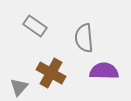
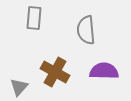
gray rectangle: moved 1 px left, 8 px up; rotated 60 degrees clockwise
gray semicircle: moved 2 px right, 8 px up
brown cross: moved 4 px right, 1 px up
